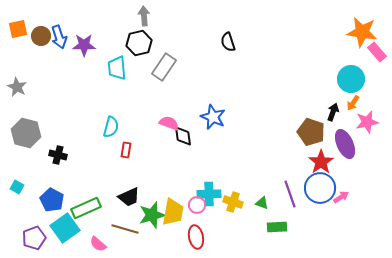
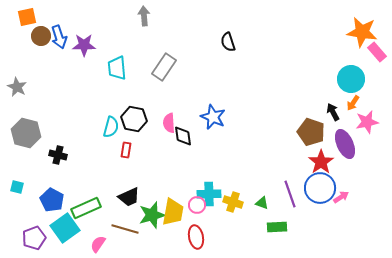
orange square at (18, 29): moved 9 px right, 12 px up
black hexagon at (139, 43): moved 5 px left, 76 px down; rotated 25 degrees clockwise
black arrow at (333, 112): rotated 48 degrees counterclockwise
pink semicircle at (169, 123): rotated 114 degrees counterclockwise
cyan square at (17, 187): rotated 16 degrees counterclockwise
pink semicircle at (98, 244): rotated 84 degrees clockwise
